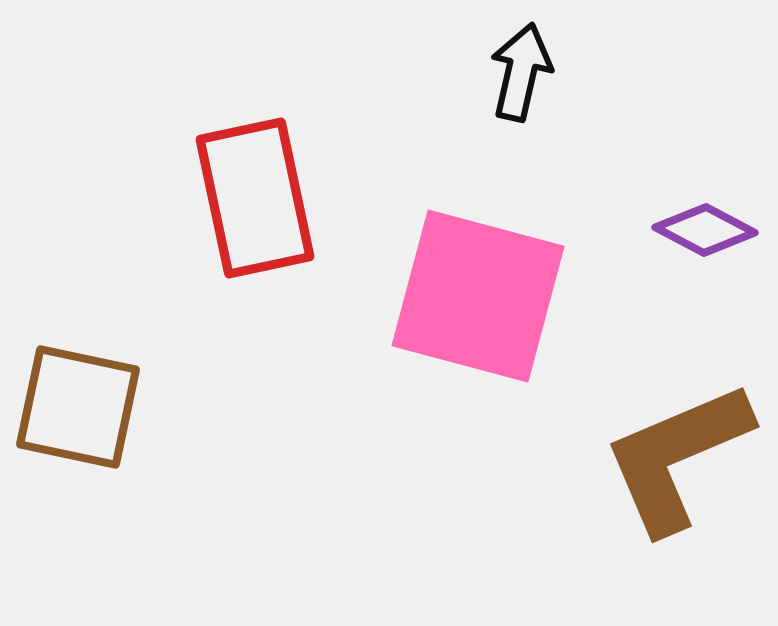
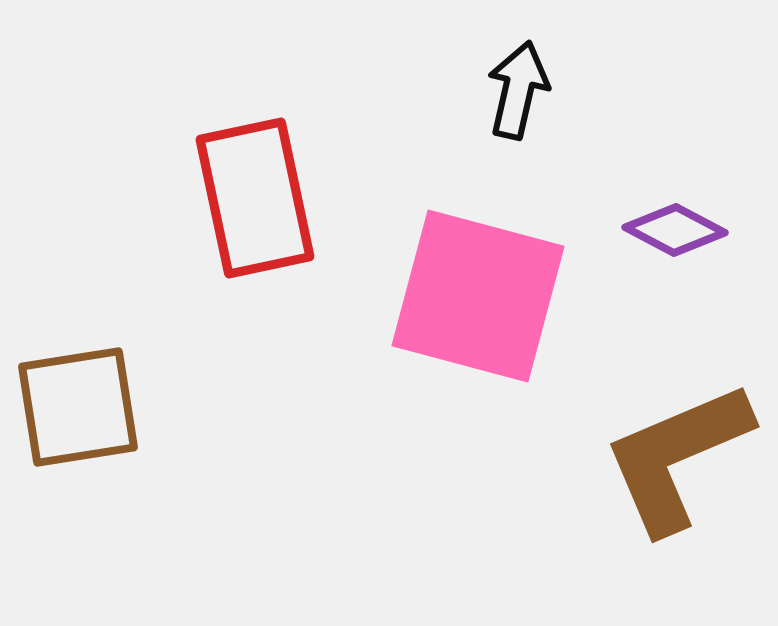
black arrow: moved 3 px left, 18 px down
purple diamond: moved 30 px left
brown square: rotated 21 degrees counterclockwise
